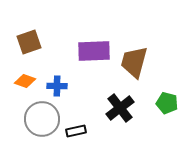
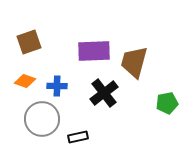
green pentagon: rotated 25 degrees counterclockwise
black cross: moved 16 px left, 15 px up
black rectangle: moved 2 px right, 6 px down
